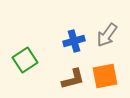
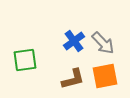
gray arrow: moved 4 px left, 8 px down; rotated 80 degrees counterclockwise
blue cross: rotated 20 degrees counterclockwise
green square: rotated 25 degrees clockwise
